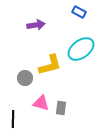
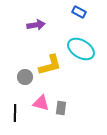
cyan ellipse: rotated 68 degrees clockwise
gray circle: moved 1 px up
black line: moved 2 px right, 6 px up
